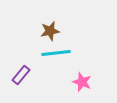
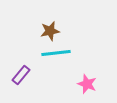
pink star: moved 5 px right, 2 px down
